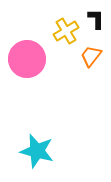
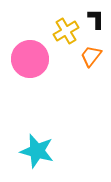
pink circle: moved 3 px right
